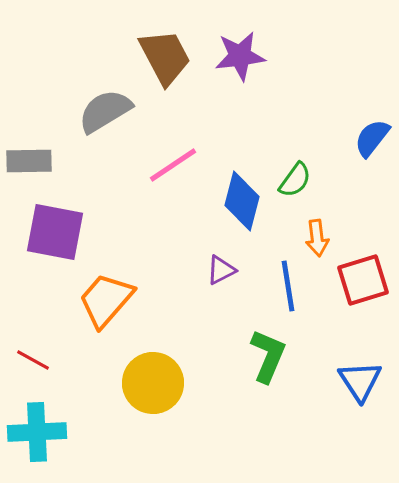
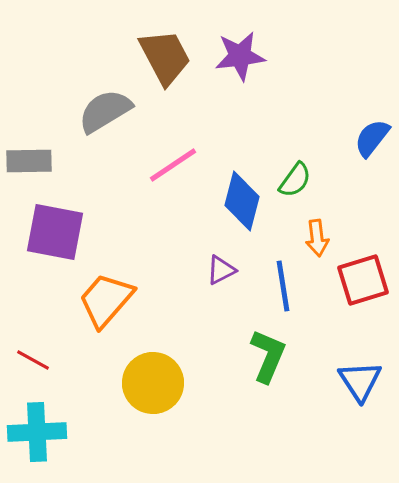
blue line: moved 5 px left
